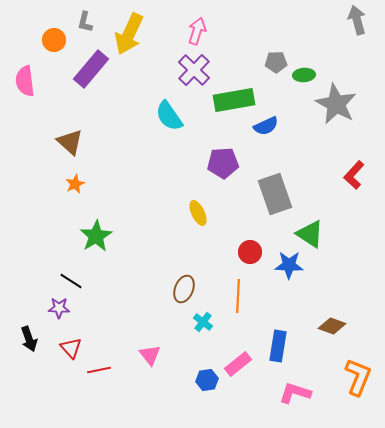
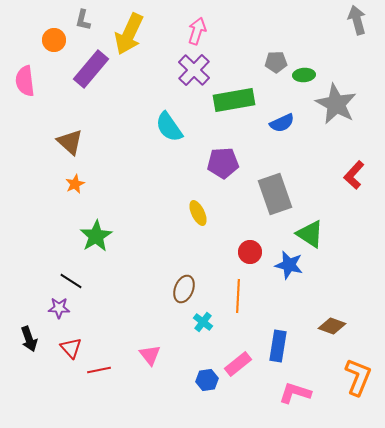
gray L-shape: moved 2 px left, 2 px up
cyan semicircle: moved 11 px down
blue semicircle: moved 16 px right, 3 px up
blue star: rotated 12 degrees clockwise
